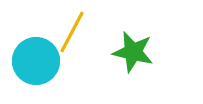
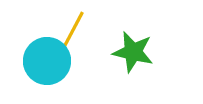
cyan circle: moved 11 px right
